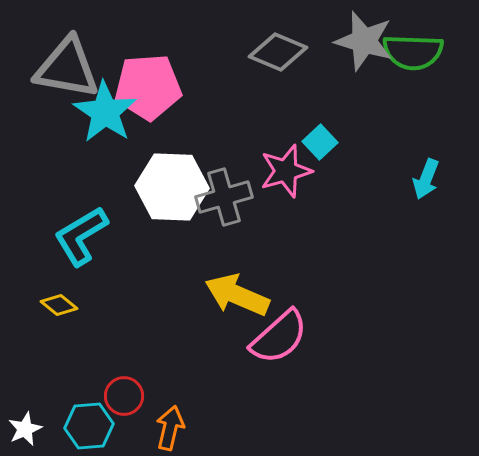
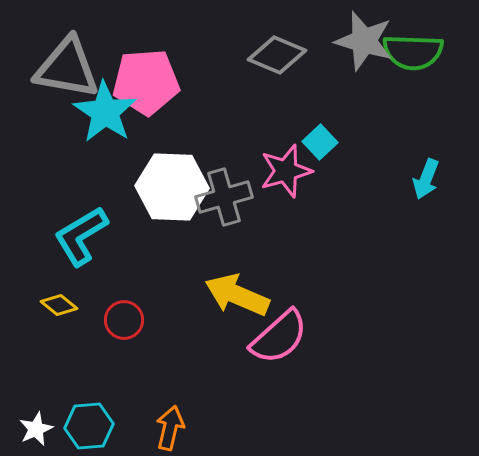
gray diamond: moved 1 px left, 3 px down
pink pentagon: moved 2 px left, 5 px up
red circle: moved 76 px up
white star: moved 11 px right
